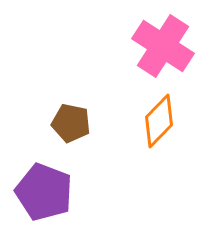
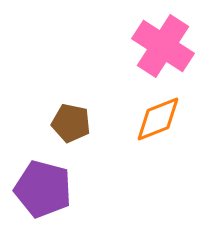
orange diamond: moved 1 px left, 2 px up; rotated 24 degrees clockwise
purple pentagon: moved 1 px left, 3 px up; rotated 6 degrees counterclockwise
